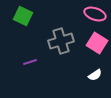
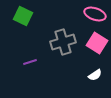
gray cross: moved 2 px right, 1 px down
